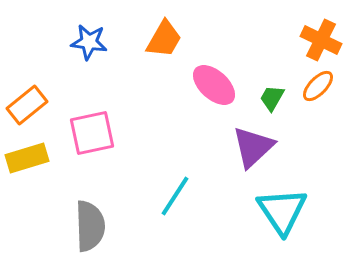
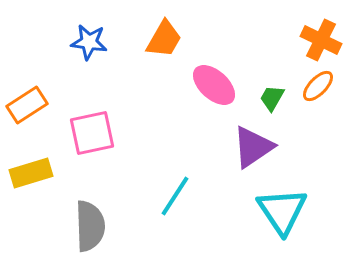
orange rectangle: rotated 6 degrees clockwise
purple triangle: rotated 9 degrees clockwise
yellow rectangle: moved 4 px right, 15 px down
